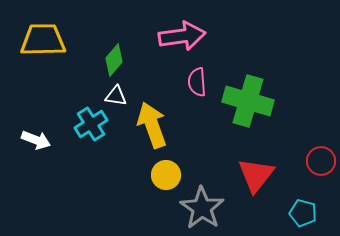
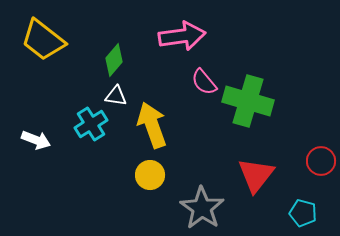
yellow trapezoid: rotated 141 degrees counterclockwise
pink semicircle: moved 7 px right; rotated 36 degrees counterclockwise
yellow circle: moved 16 px left
